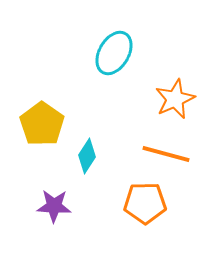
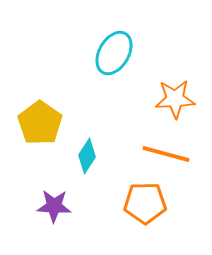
orange star: rotated 21 degrees clockwise
yellow pentagon: moved 2 px left, 1 px up
